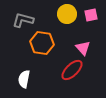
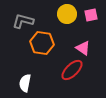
gray L-shape: moved 1 px down
pink triangle: rotated 14 degrees counterclockwise
white semicircle: moved 1 px right, 4 px down
